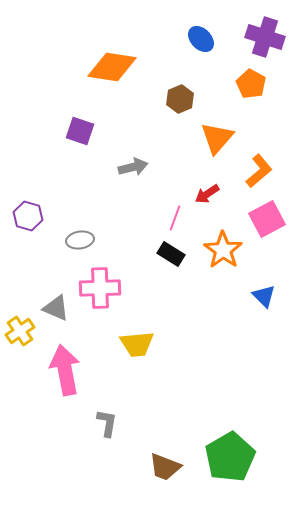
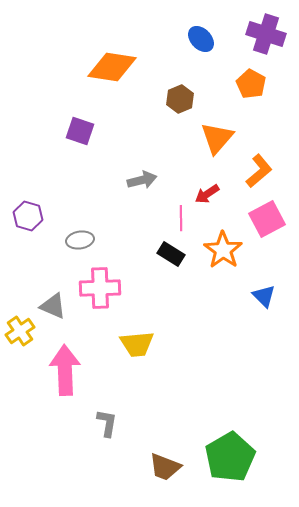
purple cross: moved 1 px right, 3 px up
gray arrow: moved 9 px right, 13 px down
pink line: moved 6 px right; rotated 20 degrees counterclockwise
gray triangle: moved 3 px left, 2 px up
pink arrow: rotated 9 degrees clockwise
